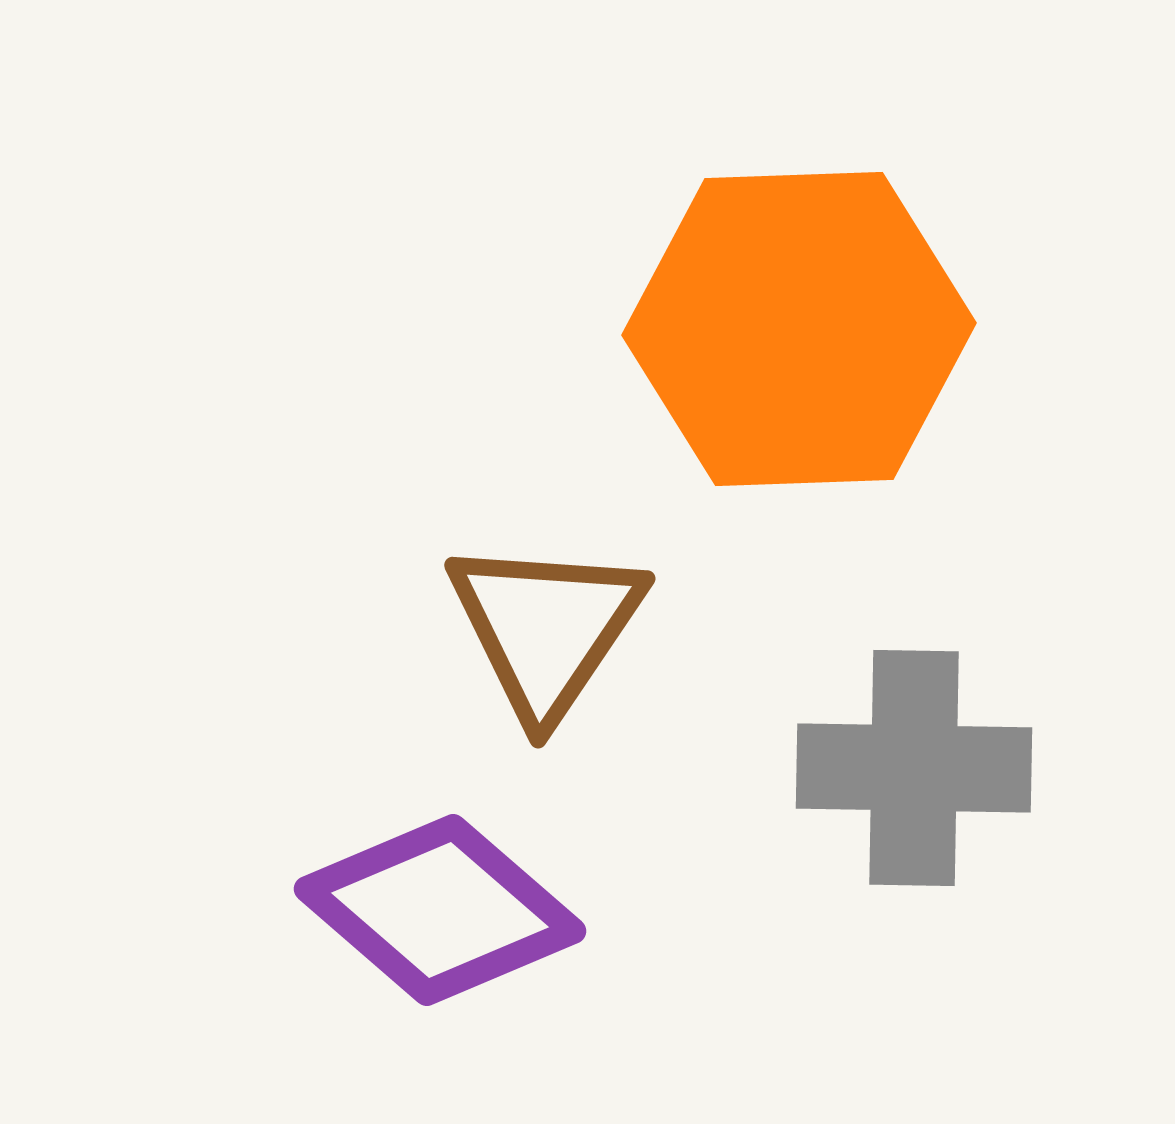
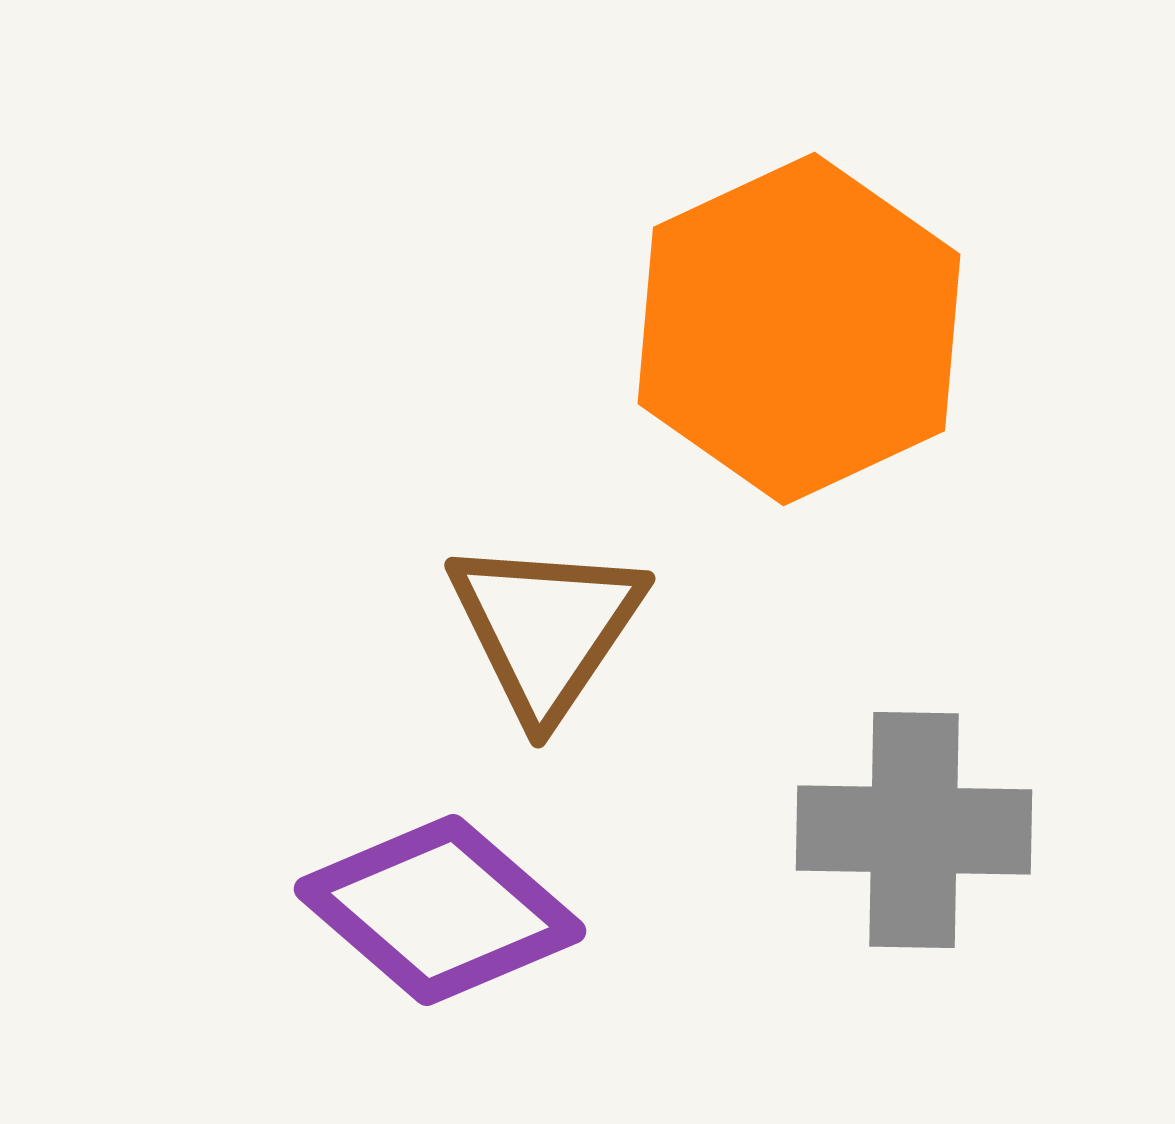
orange hexagon: rotated 23 degrees counterclockwise
gray cross: moved 62 px down
